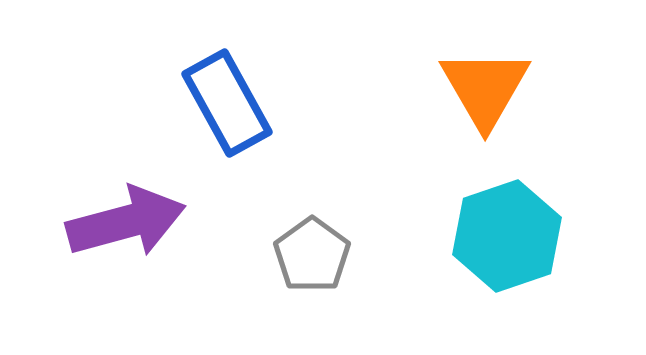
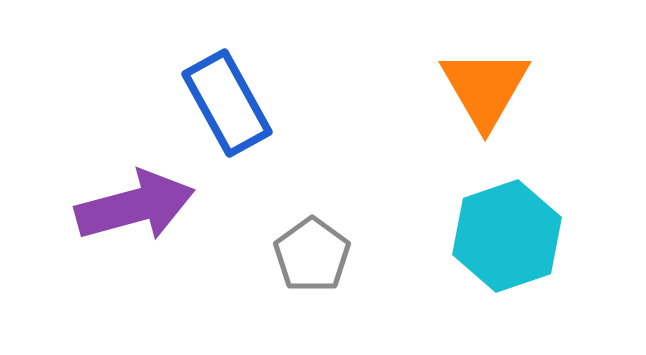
purple arrow: moved 9 px right, 16 px up
